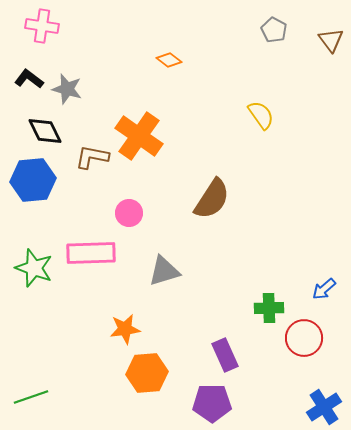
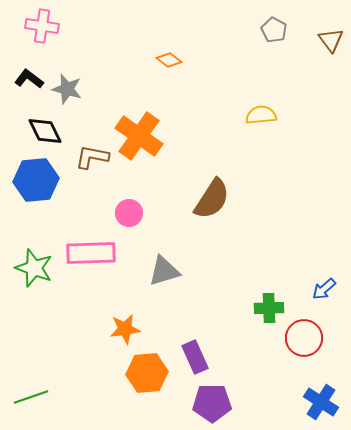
yellow semicircle: rotated 60 degrees counterclockwise
blue hexagon: moved 3 px right
purple rectangle: moved 30 px left, 2 px down
blue cross: moved 3 px left, 5 px up; rotated 24 degrees counterclockwise
